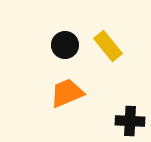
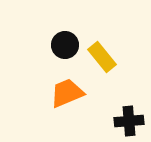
yellow rectangle: moved 6 px left, 11 px down
black cross: moved 1 px left; rotated 8 degrees counterclockwise
